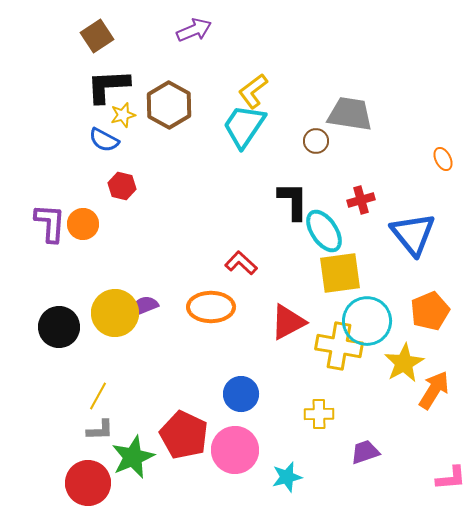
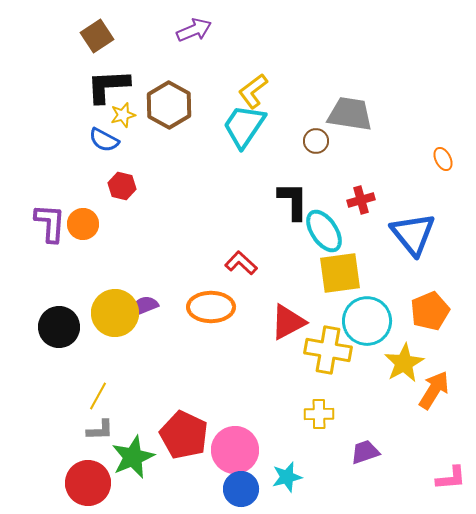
yellow cross at (339, 346): moved 11 px left, 4 px down
blue circle at (241, 394): moved 95 px down
